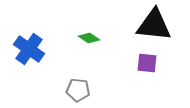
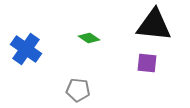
blue cross: moved 3 px left
